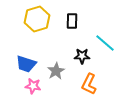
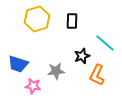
black star: rotated 21 degrees counterclockwise
blue trapezoid: moved 8 px left
gray star: rotated 24 degrees clockwise
orange L-shape: moved 8 px right, 9 px up
